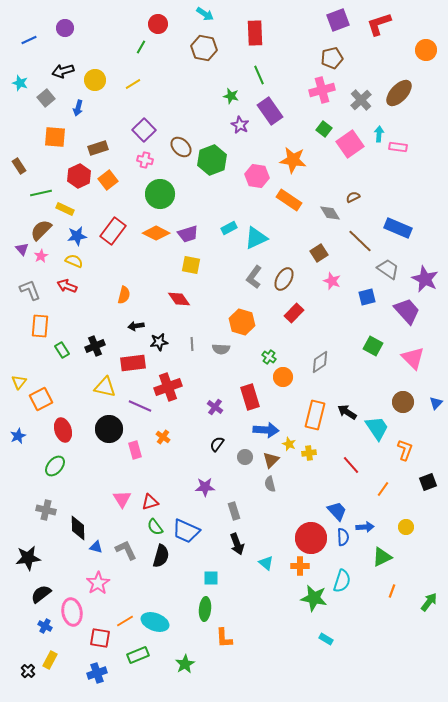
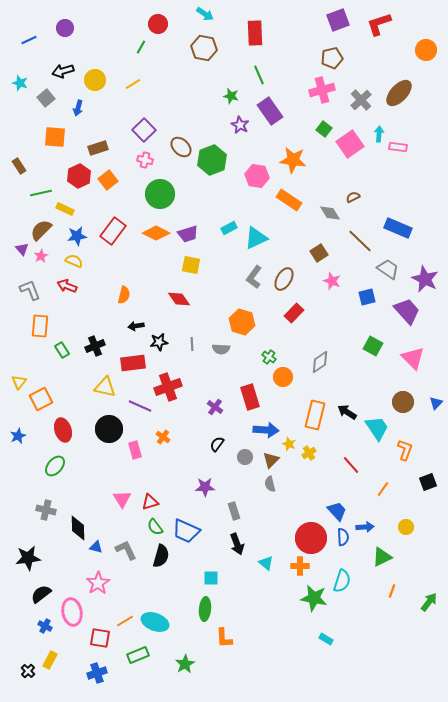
yellow cross at (309, 453): rotated 24 degrees counterclockwise
